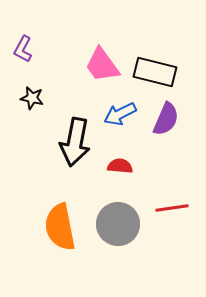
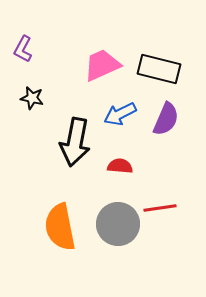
pink trapezoid: rotated 102 degrees clockwise
black rectangle: moved 4 px right, 3 px up
red line: moved 12 px left
